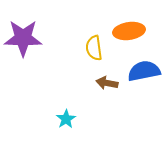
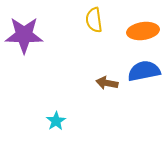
orange ellipse: moved 14 px right
purple star: moved 1 px right, 3 px up
yellow semicircle: moved 28 px up
cyan star: moved 10 px left, 2 px down
